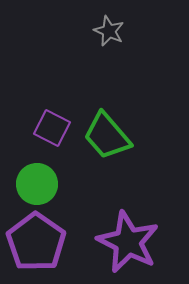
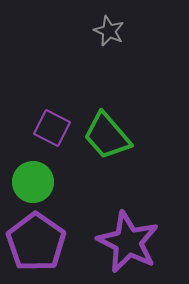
green circle: moved 4 px left, 2 px up
